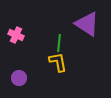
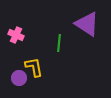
yellow L-shape: moved 24 px left, 5 px down
